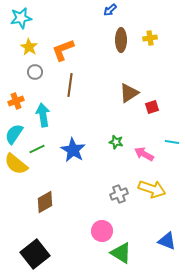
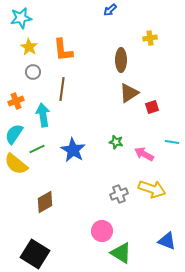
brown ellipse: moved 20 px down
orange L-shape: rotated 75 degrees counterclockwise
gray circle: moved 2 px left
brown line: moved 8 px left, 4 px down
black square: rotated 20 degrees counterclockwise
